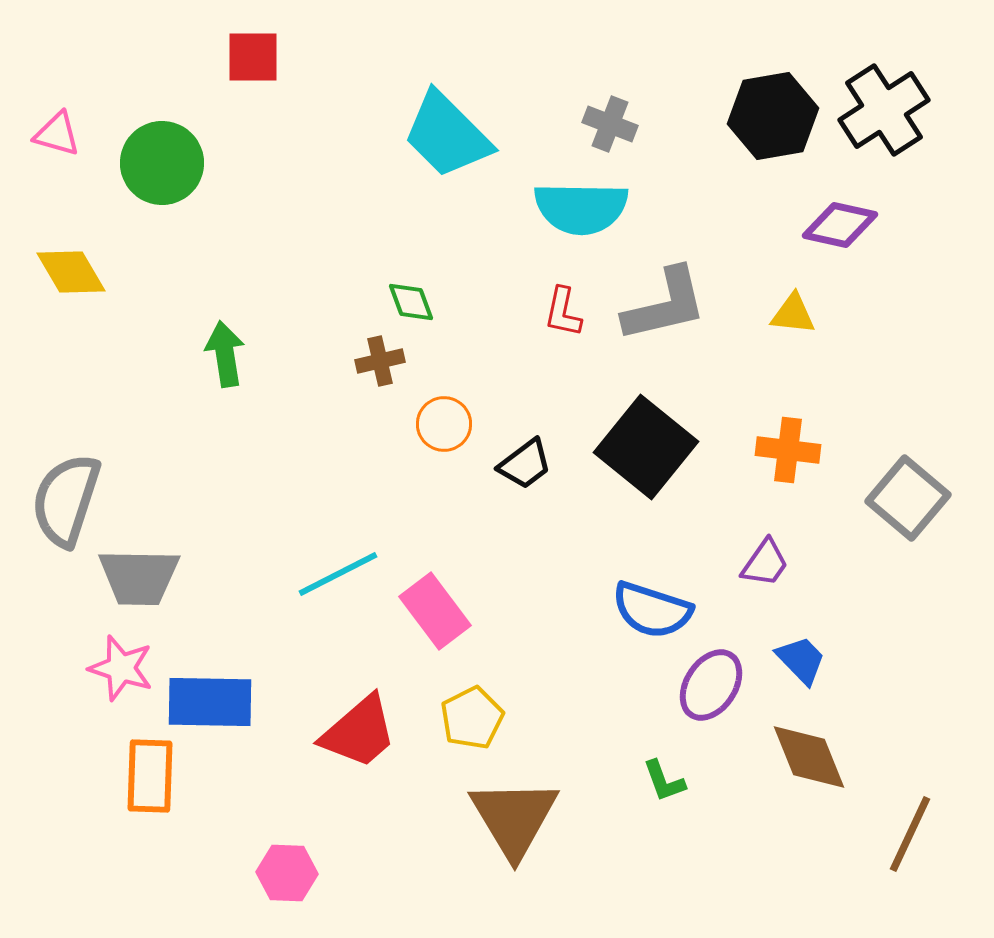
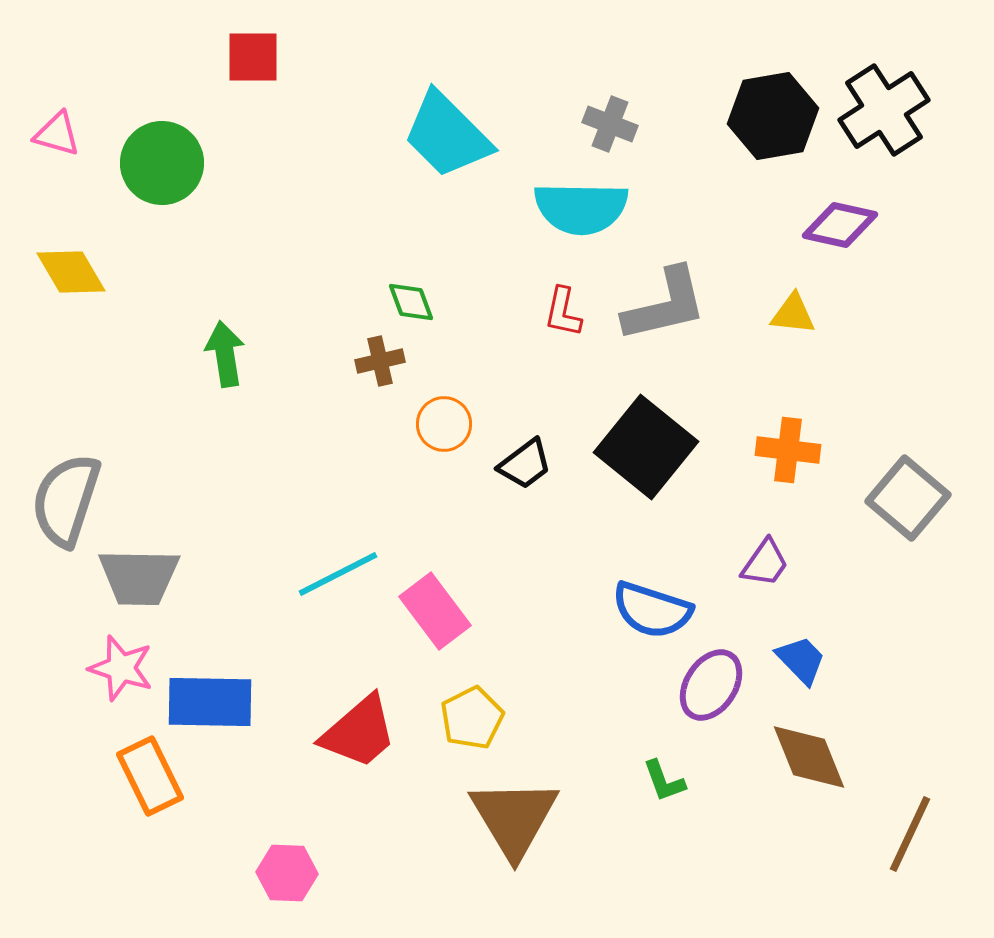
orange rectangle: rotated 28 degrees counterclockwise
